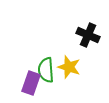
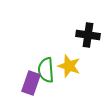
black cross: rotated 15 degrees counterclockwise
yellow star: moved 1 px up
